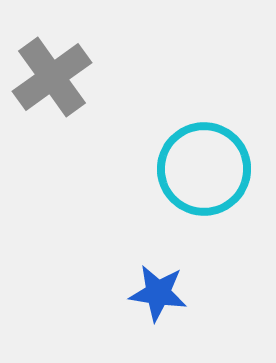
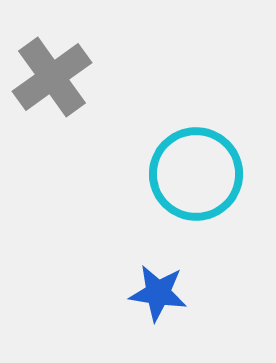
cyan circle: moved 8 px left, 5 px down
